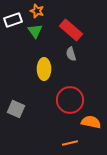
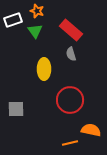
gray square: rotated 24 degrees counterclockwise
orange semicircle: moved 8 px down
